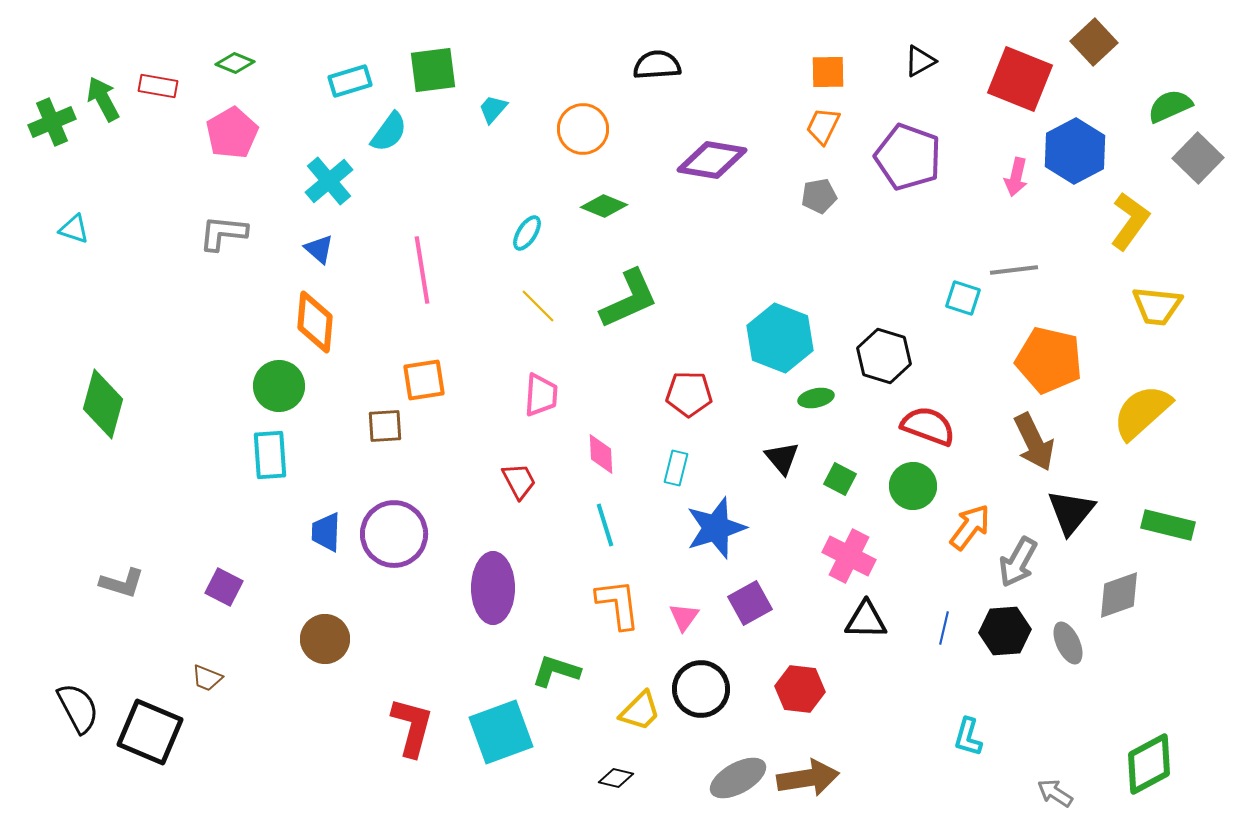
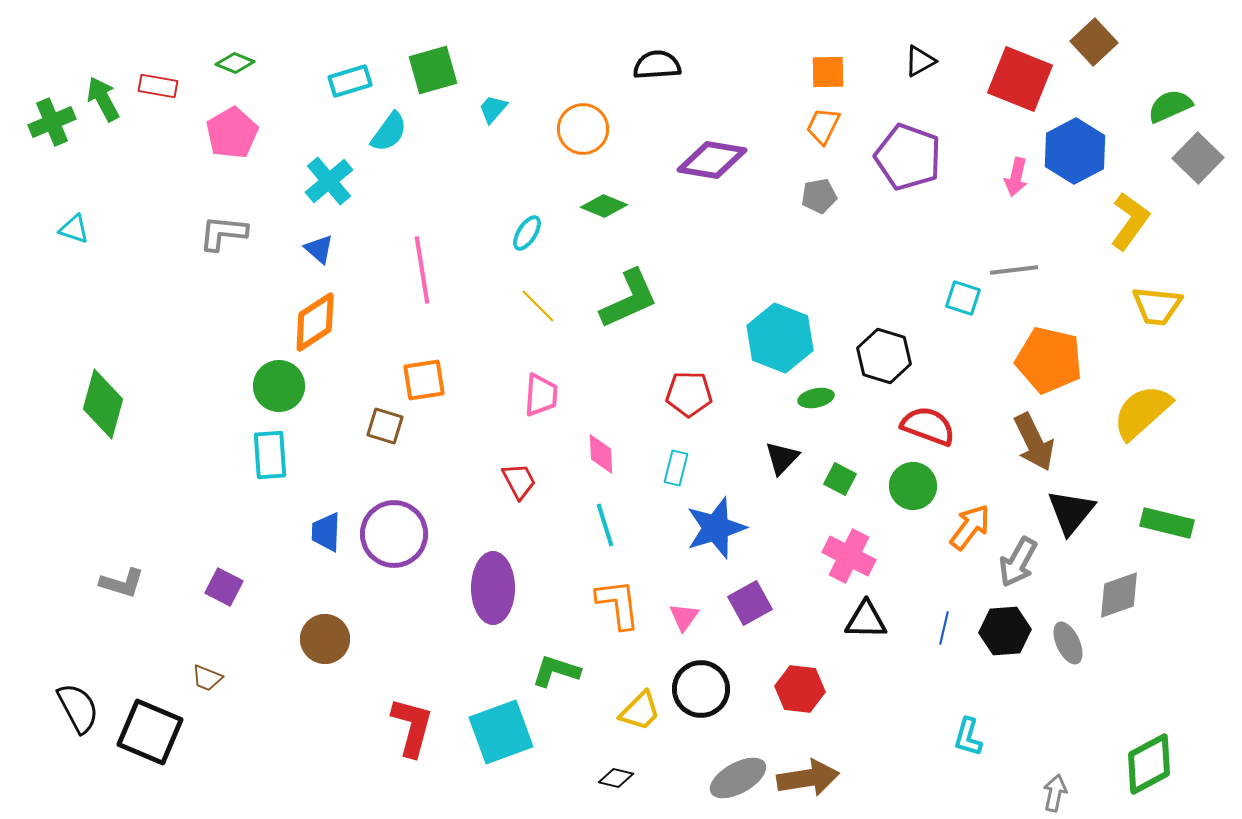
green square at (433, 70): rotated 9 degrees counterclockwise
orange diamond at (315, 322): rotated 52 degrees clockwise
brown square at (385, 426): rotated 21 degrees clockwise
black triangle at (782, 458): rotated 24 degrees clockwise
green rectangle at (1168, 525): moved 1 px left, 2 px up
gray arrow at (1055, 793): rotated 69 degrees clockwise
